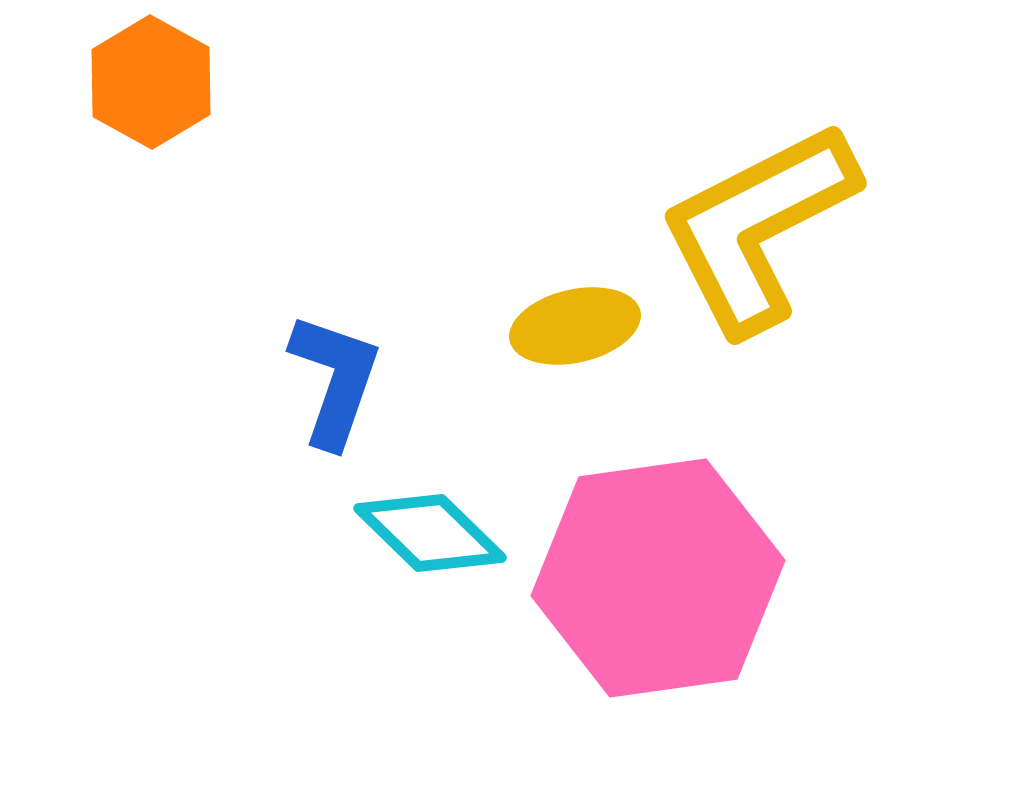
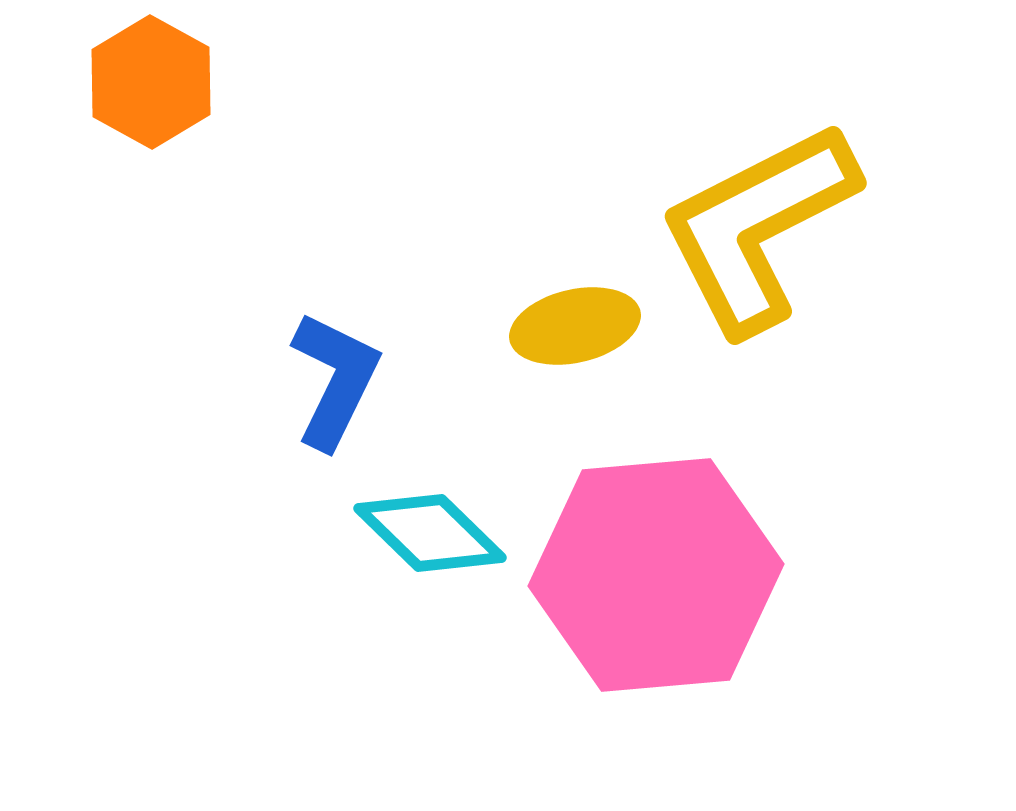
blue L-shape: rotated 7 degrees clockwise
pink hexagon: moved 2 px left, 3 px up; rotated 3 degrees clockwise
